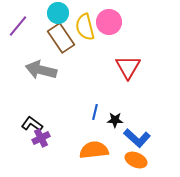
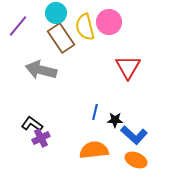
cyan circle: moved 2 px left
blue L-shape: moved 3 px left, 3 px up
